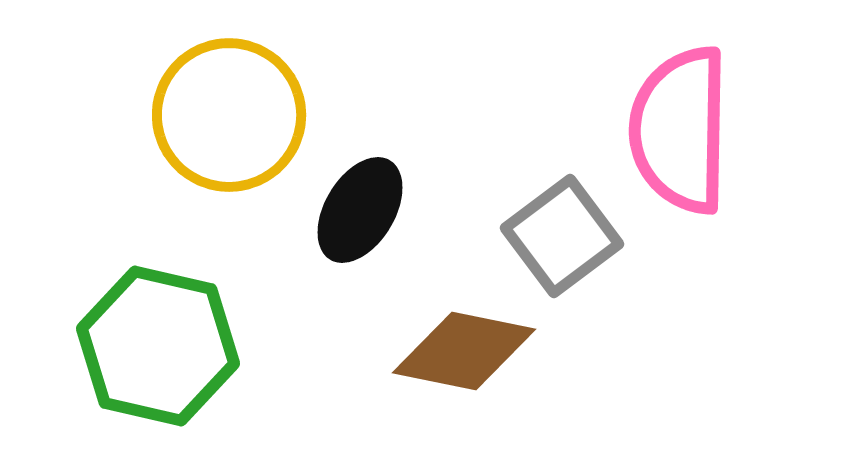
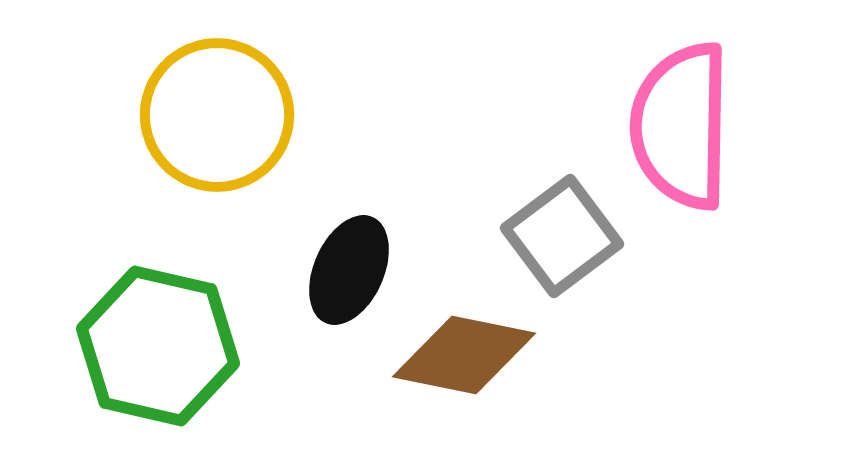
yellow circle: moved 12 px left
pink semicircle: moved 1 px right, 4 px up
black ellipse: moved 11 px left, 60 px down; rotated 7 degrees counterclockwise
brown diamond: moved 4 px down
